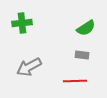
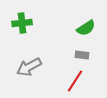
red line: rotated 55 degrees counterclockwise
